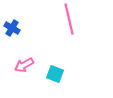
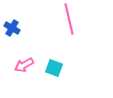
cyan square: moved 1 px left, 6 px up
